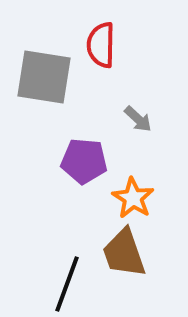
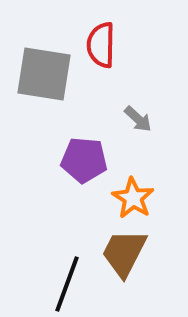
gray square: moved 3 px up
purple pentagon: moved 1 px up
brown trapezoid: rotated 46 degrees clockwise
